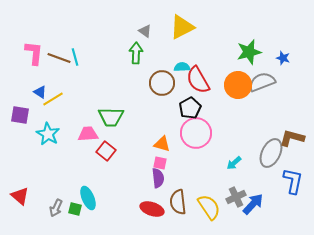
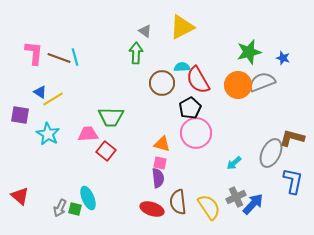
gray arrow: moved 4 px right
